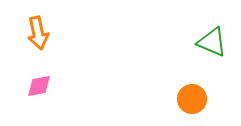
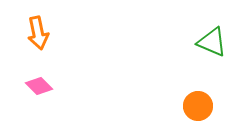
pink diamond: rotated 56 degrees clockwise
orange circle: moved 6 px right, 7 px down
